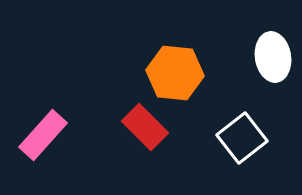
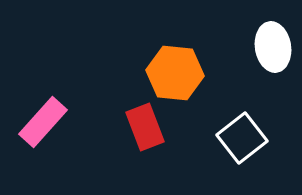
white ellipse: moved 10 px up
red rectangle: rotated 24 degrees clockwise
pink rectangle: moved 13 px up
